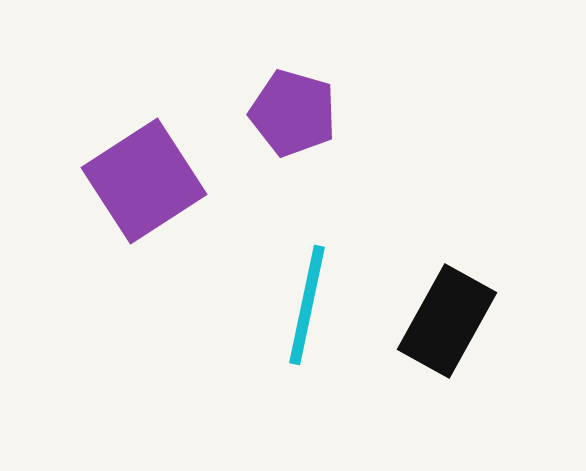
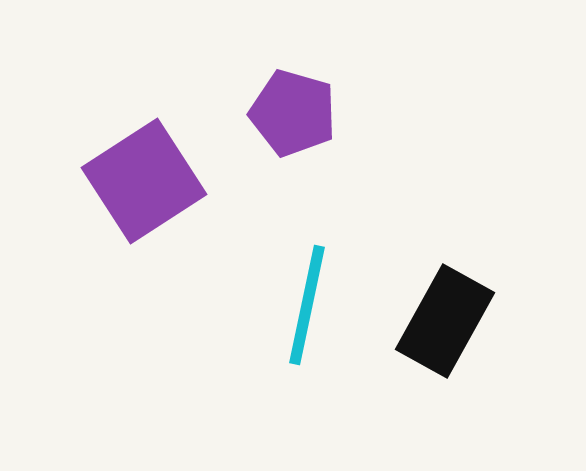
black rectangle: moved 2 px left
